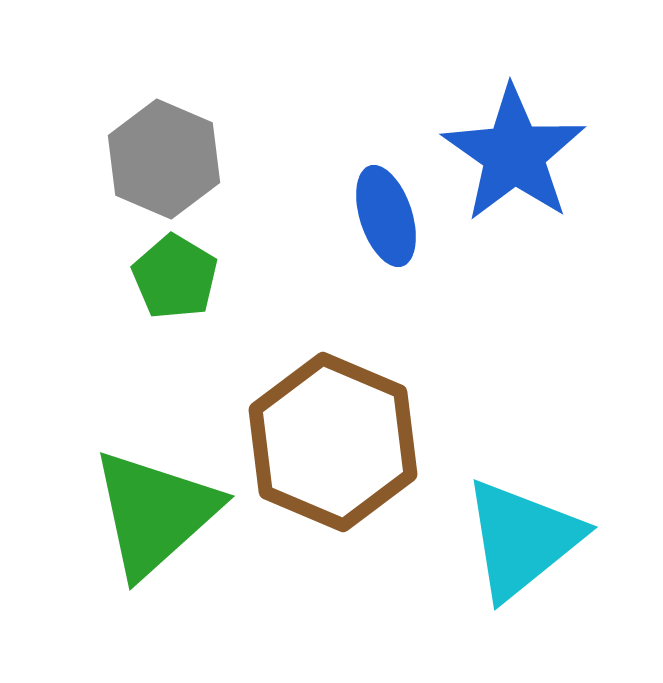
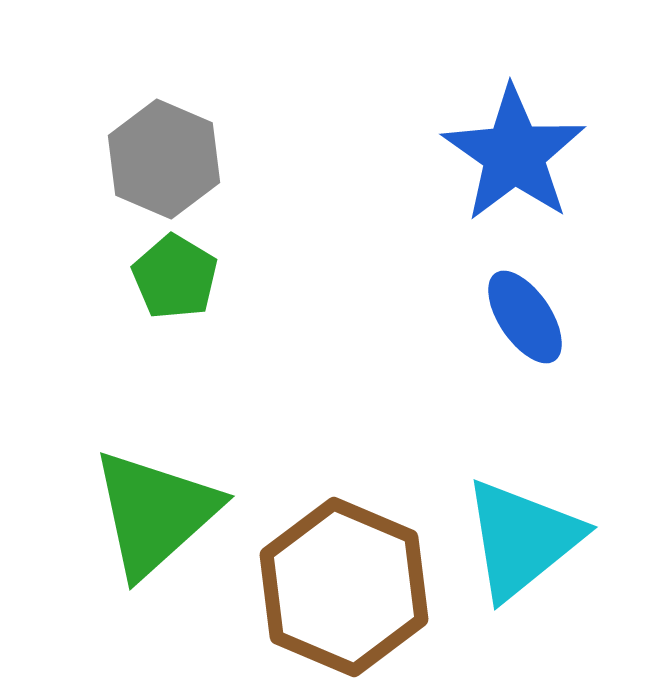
blue ellipse: moved 139 px right, 101 px down; rotated 16 degrees counterclockwise
brown hexagon: moved 11 px right, 145 px down
